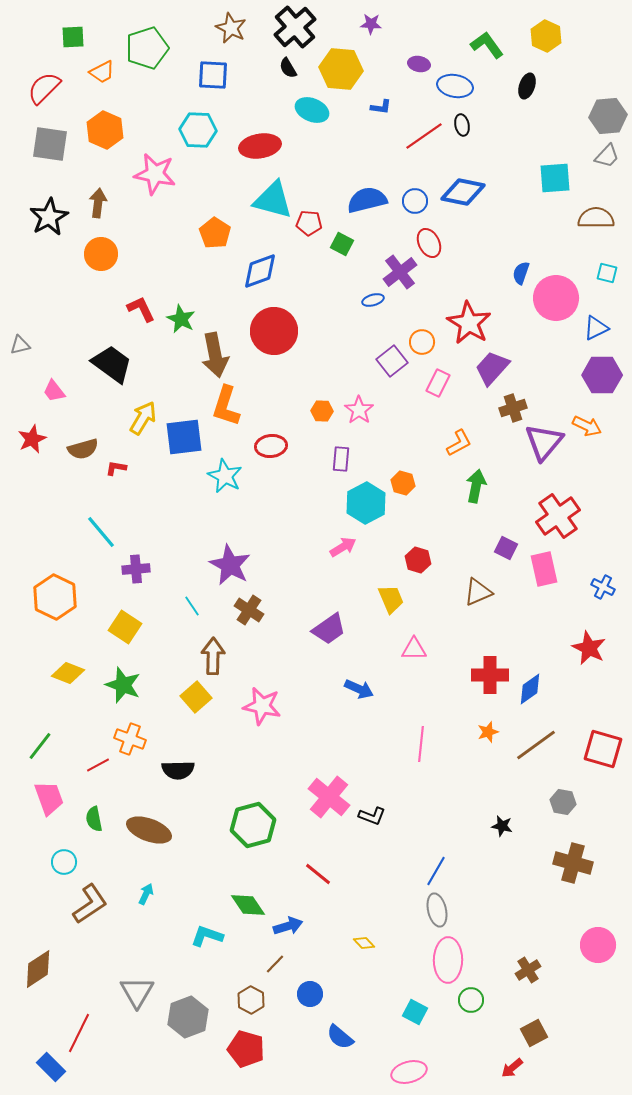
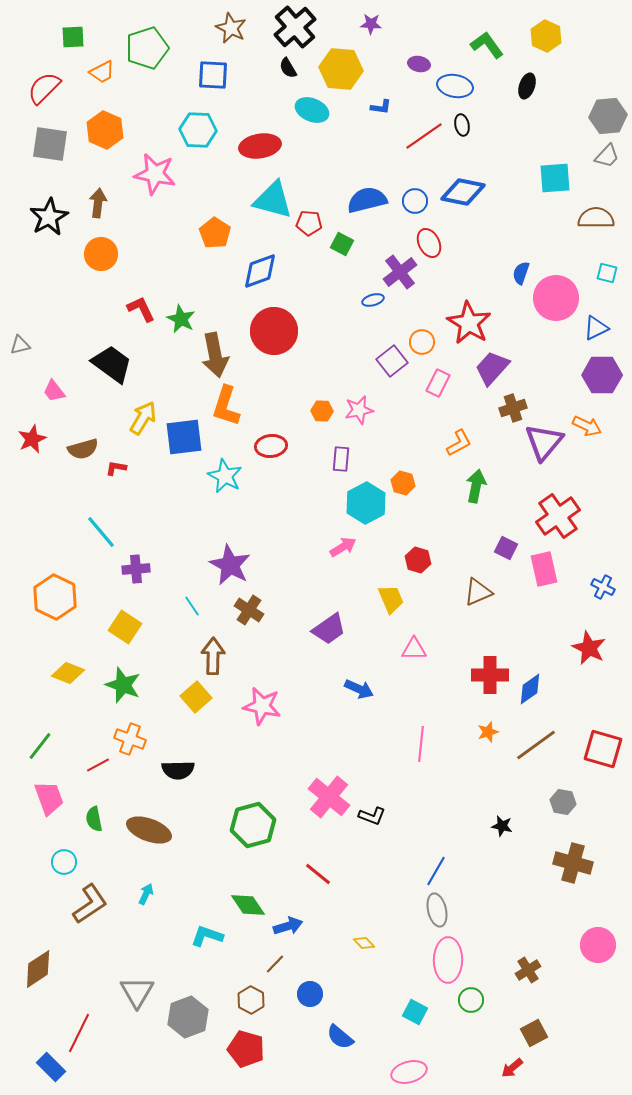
pink star at (359, 410): rotated 24 degrees clockwise
